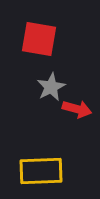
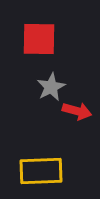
red square: rotated 9 degrees counterclockwise
red arrow: moved 2 px down
